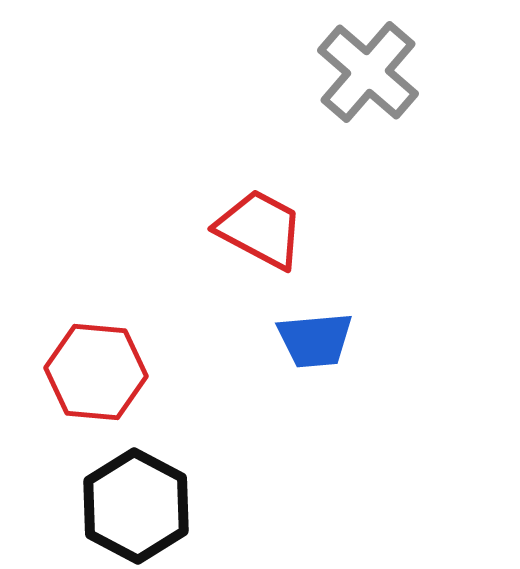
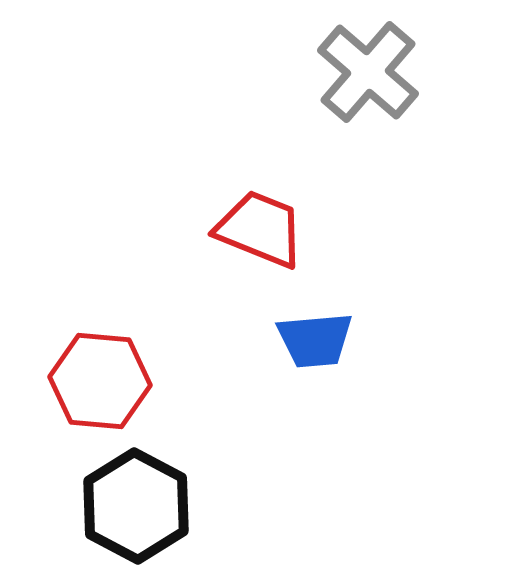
red trapezoid: rotated 6 degrees counterclockwise
red hexagon: moved 4 px right, 9 px down
